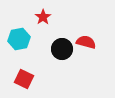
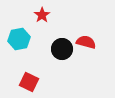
red star: moved 1 px left, 2 px up
red square: moved 5 px right, 3 px down
